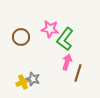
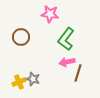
pink star: moved 15 px up
green L-shape: moved 1 px right
pink arrow: rotated 119 degrees counterclockwise
yellow cross: moved 4 px left
